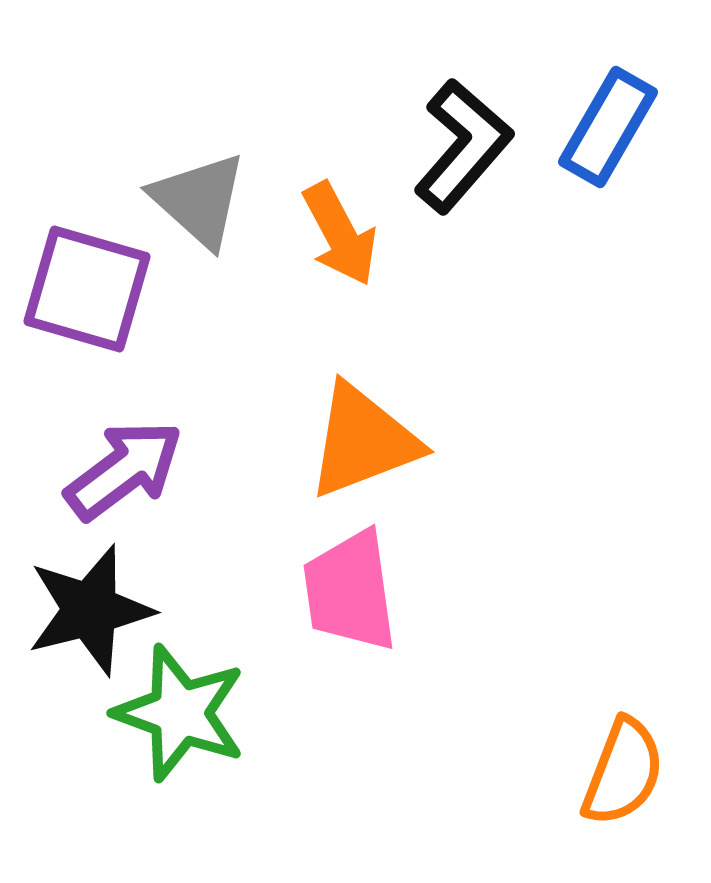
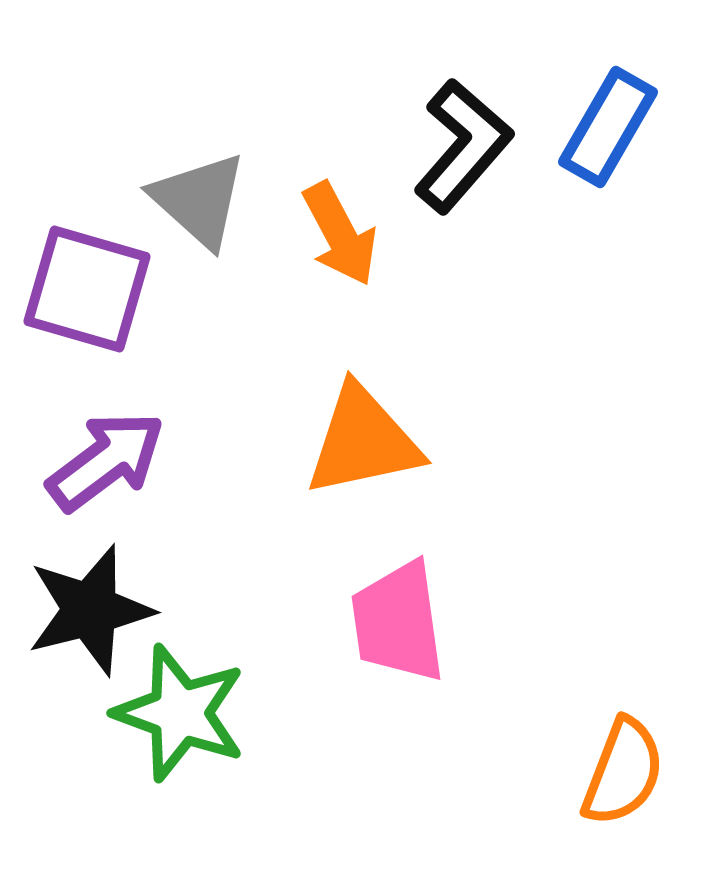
orange triangle: rotated 9 degrees clockwise
purple arrow: moved 18 px left, 9 px up
pink trapezoid: moved 48 px right, 31 px down
